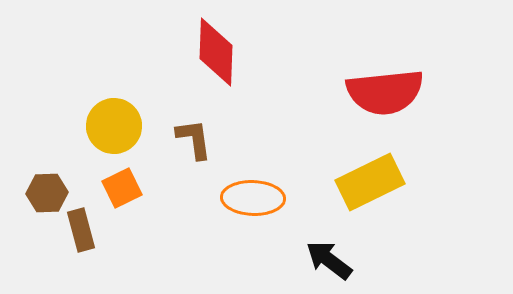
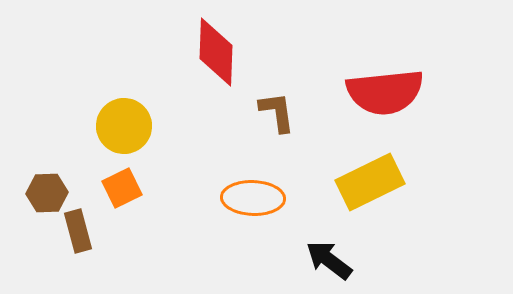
yellow circle: moved 10 px right
brown L-shape: moved 83 px right, 27 px up
brown rectangle: moved 3 px left, 1 px down
